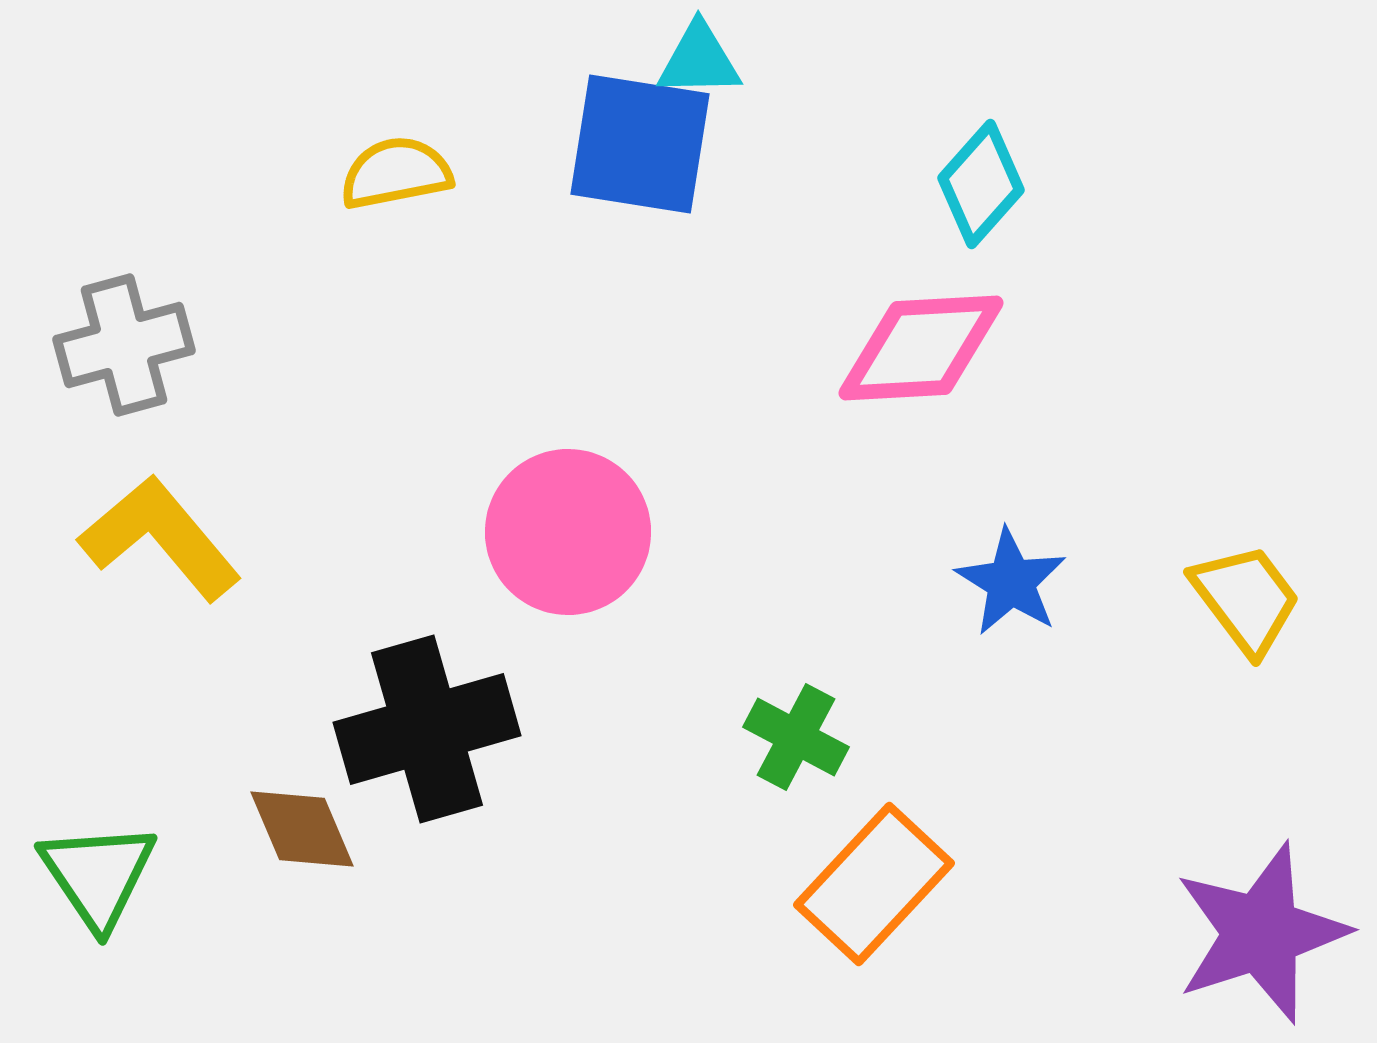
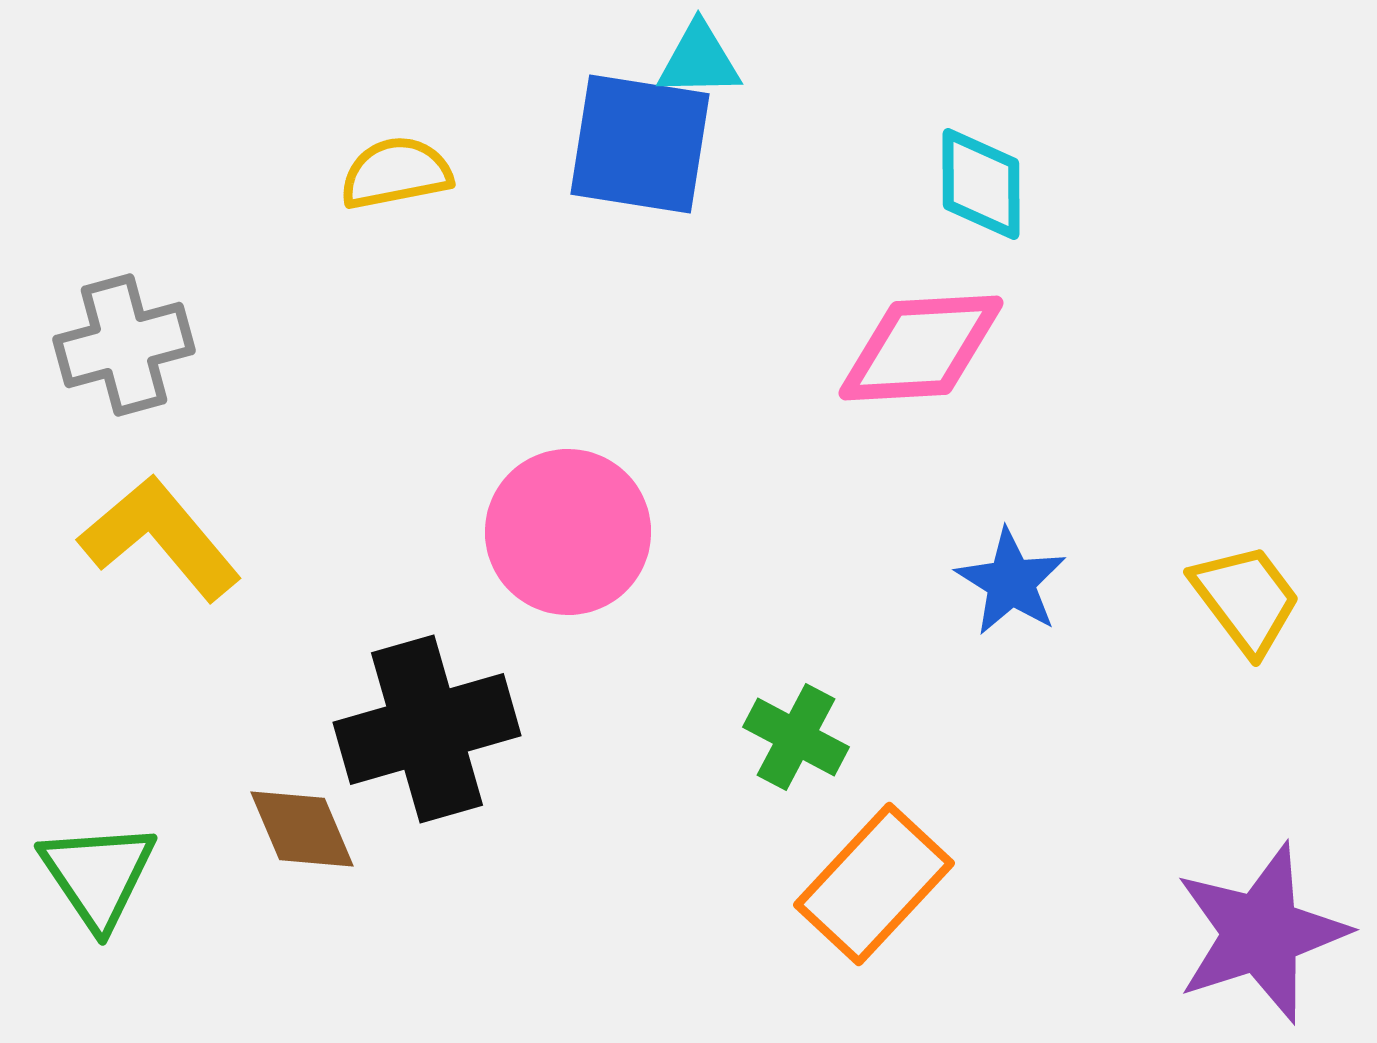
cyan diamond: rotated 42 degrees counterclockwise
